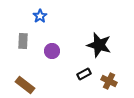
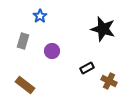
gray rectangle: rotated 14 degrees clockwise
black star: moved 4 px right, 16 px up
black rectangle: moved 3 px right, 6 px up
